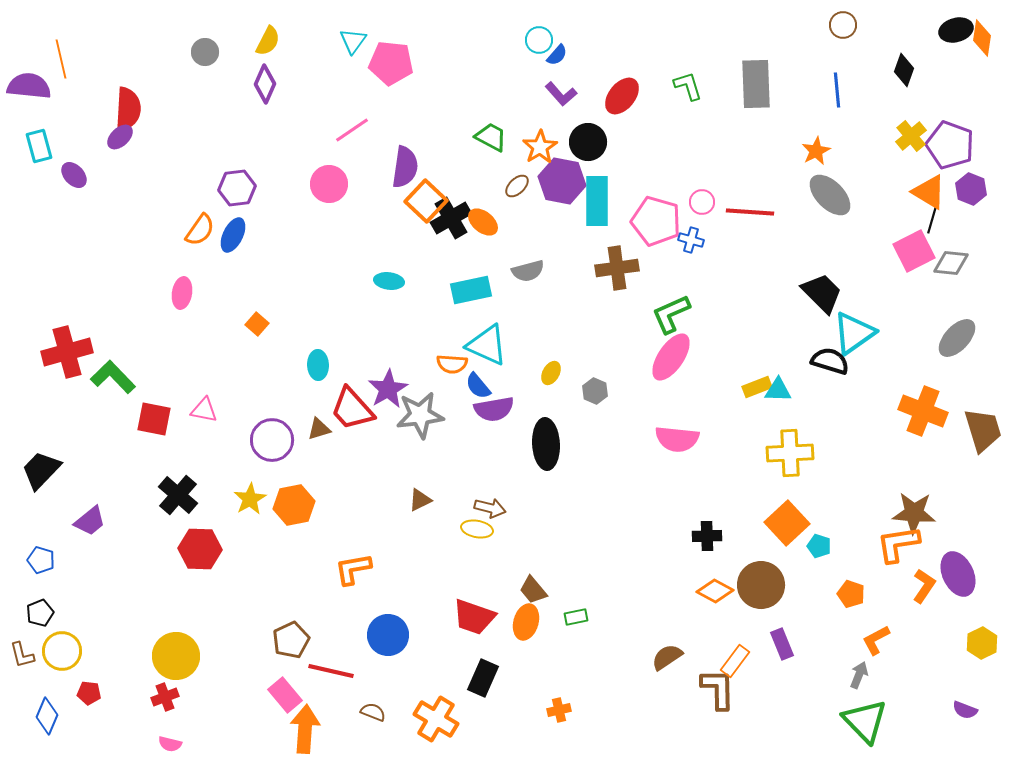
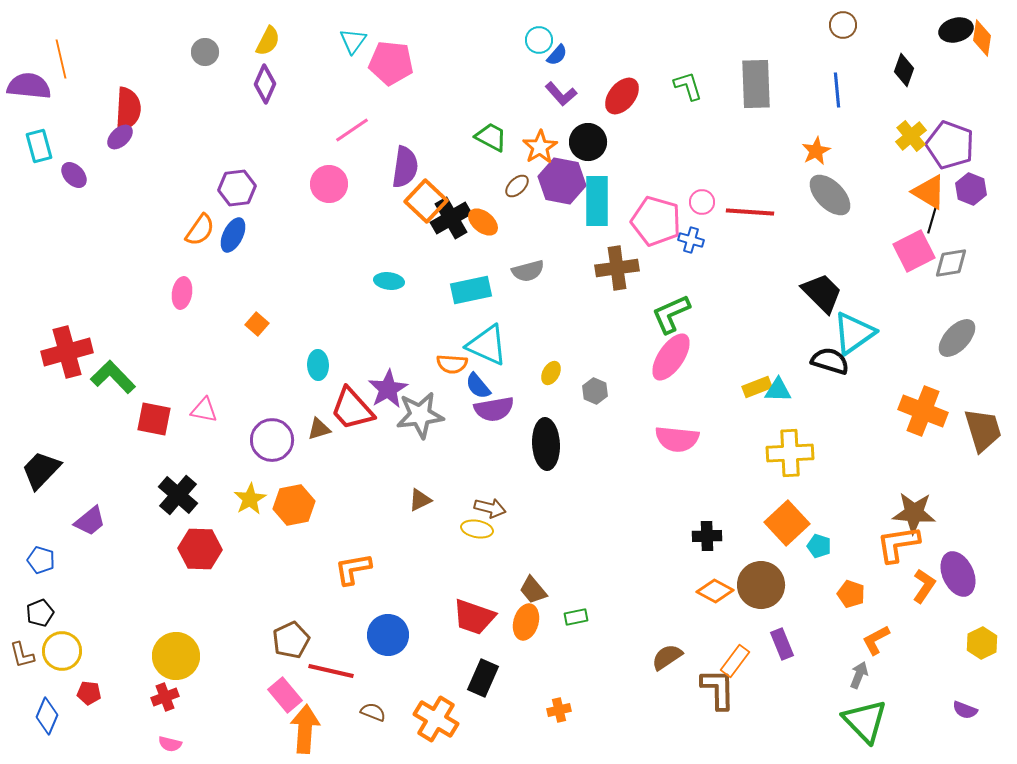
gray diamond at (951, 263): rotated 15 degrees counterclockwise
